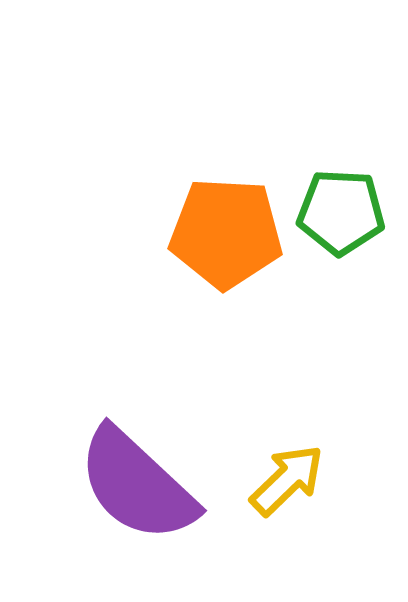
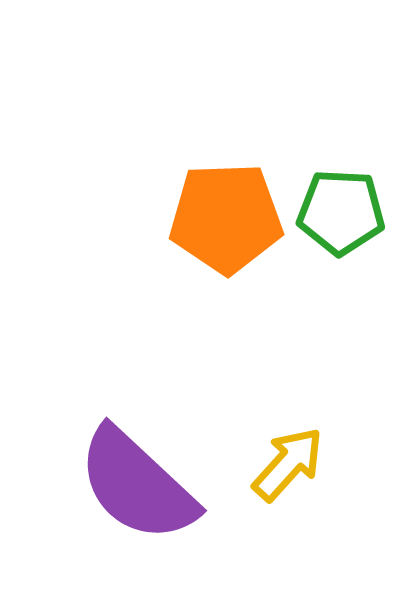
orange pentagon: moved 15 px up; rotated 5 degrees counterclockwise
yellow arrow: moved 1 px right, 16 px up; rotated 4 degrees counterclockwise
